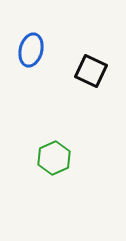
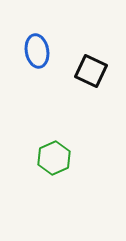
blue ellipse: moved 6 px right, 1 px down; rotated 24 degrees counterclockwise
